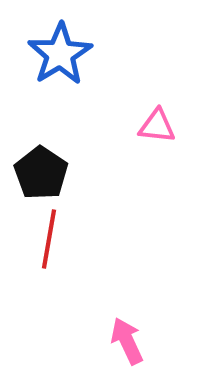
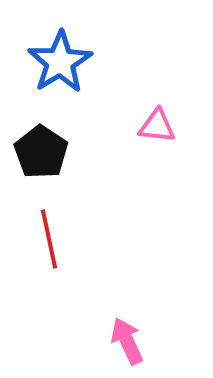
blue star: moved 8 px down
black pentagon: moved 21 px up
red line: rotated 22 degrees counterclockwise
